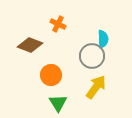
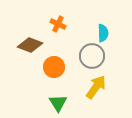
cyan semicircle: moved 6 px up
orange circle: moved 3 px right, 8 px up
